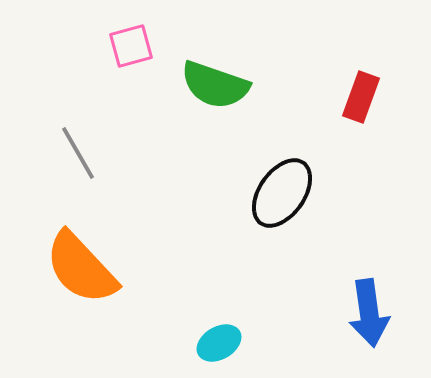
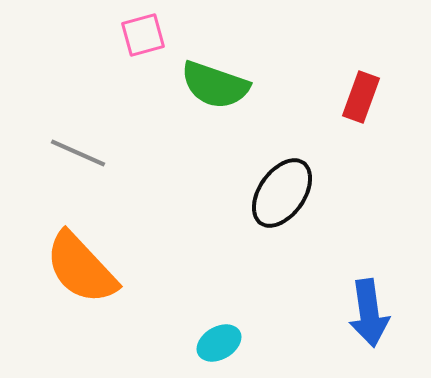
pink square: moved 12 px right, 11 px up
gray line: rotated 36 degrees counterclockwise
